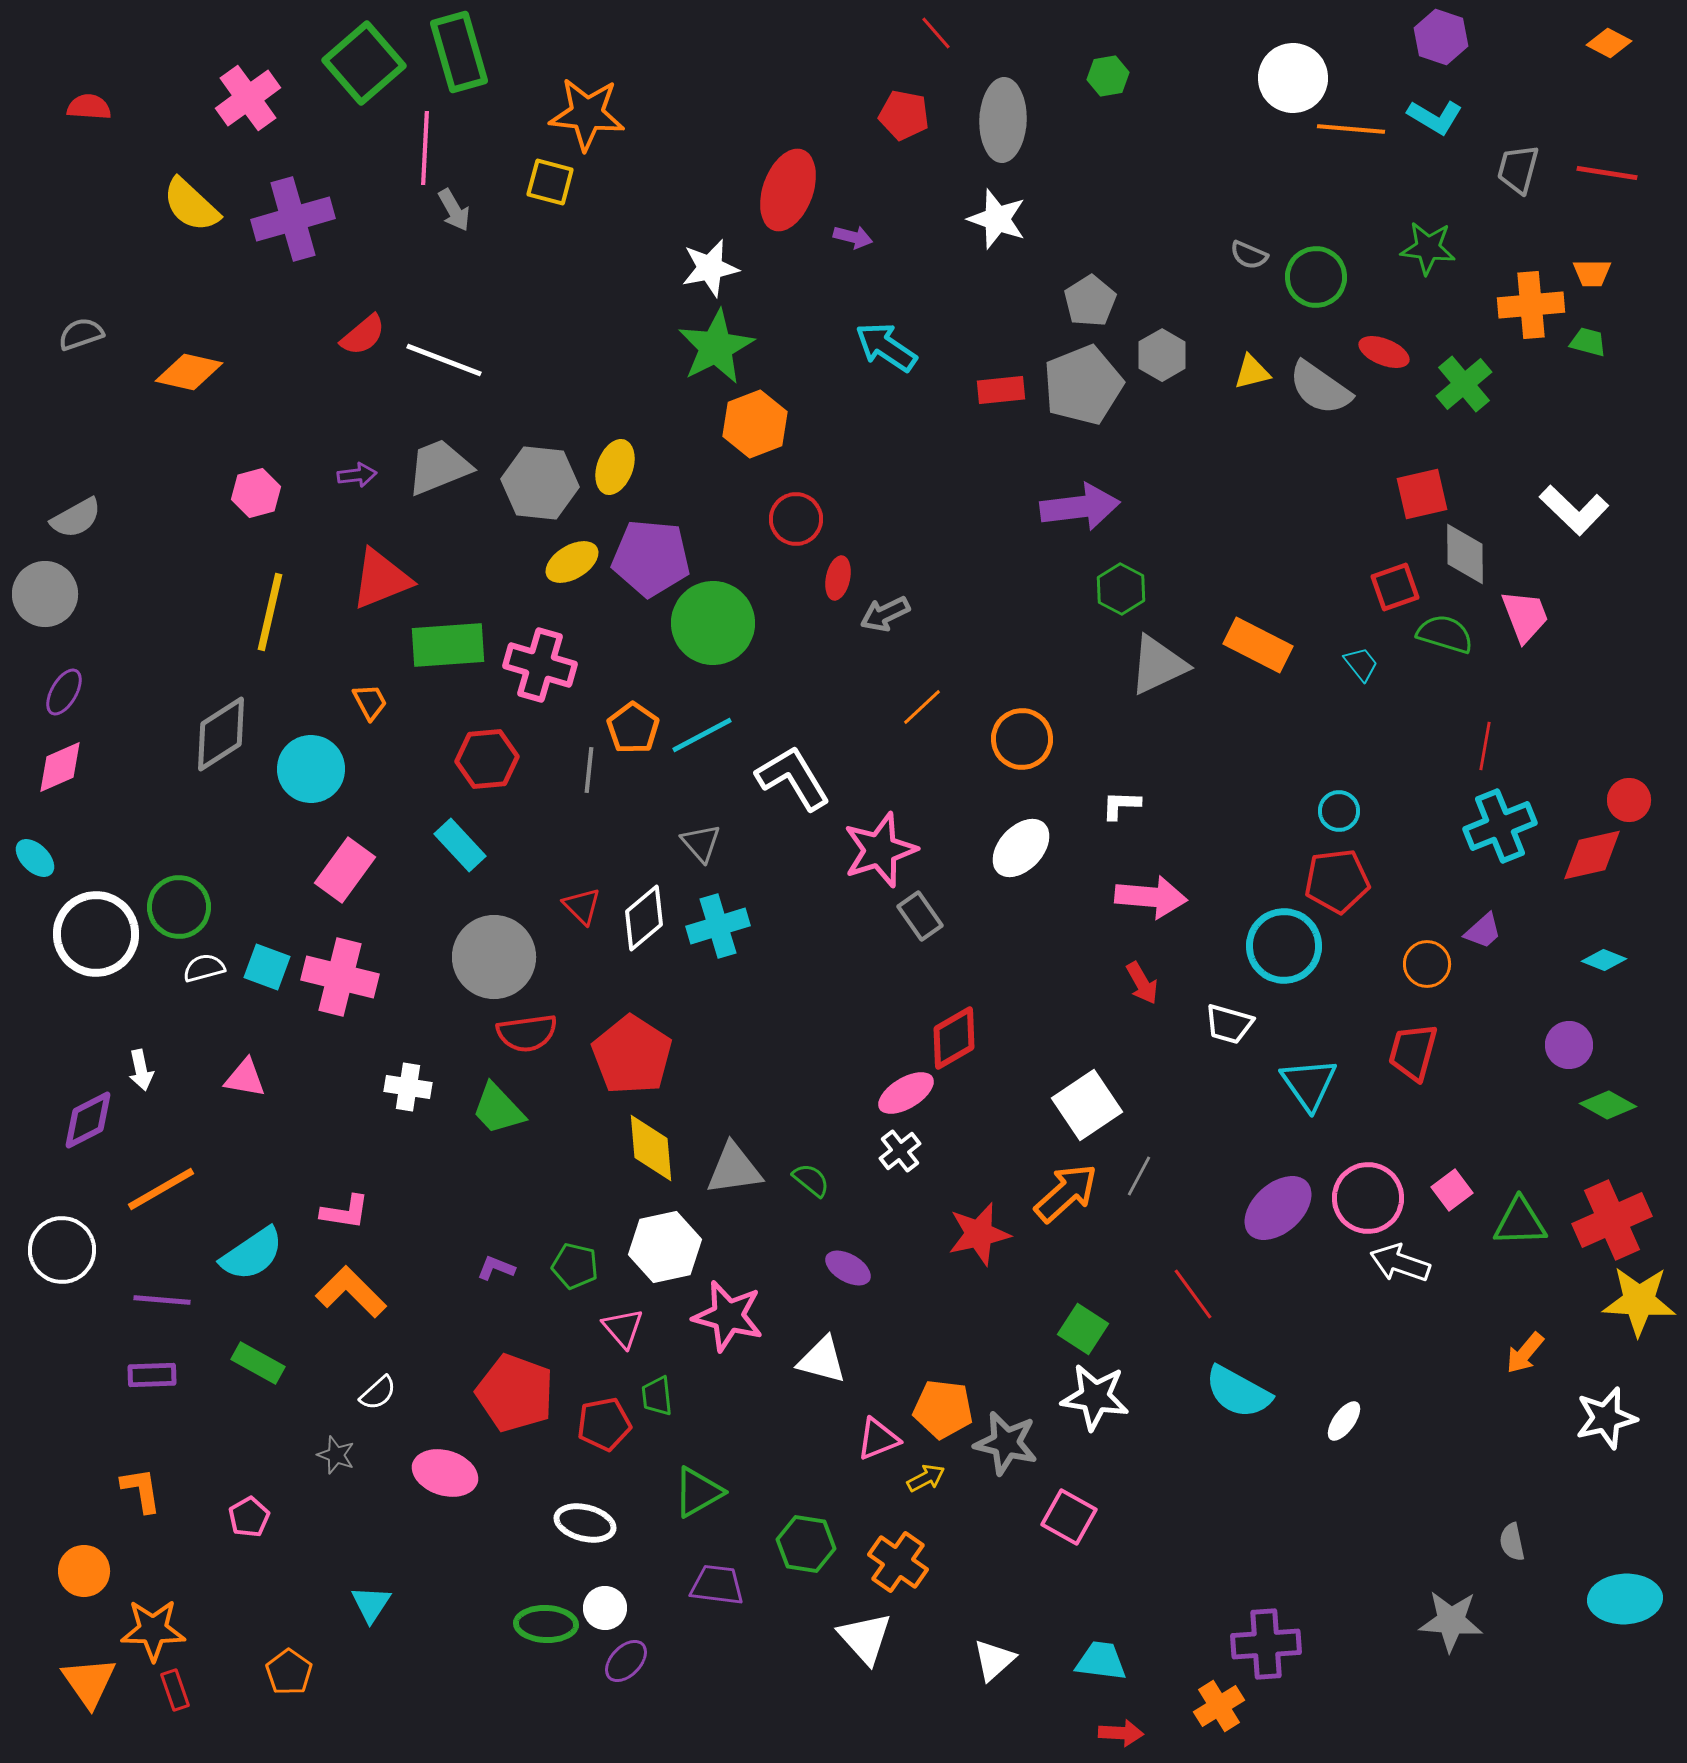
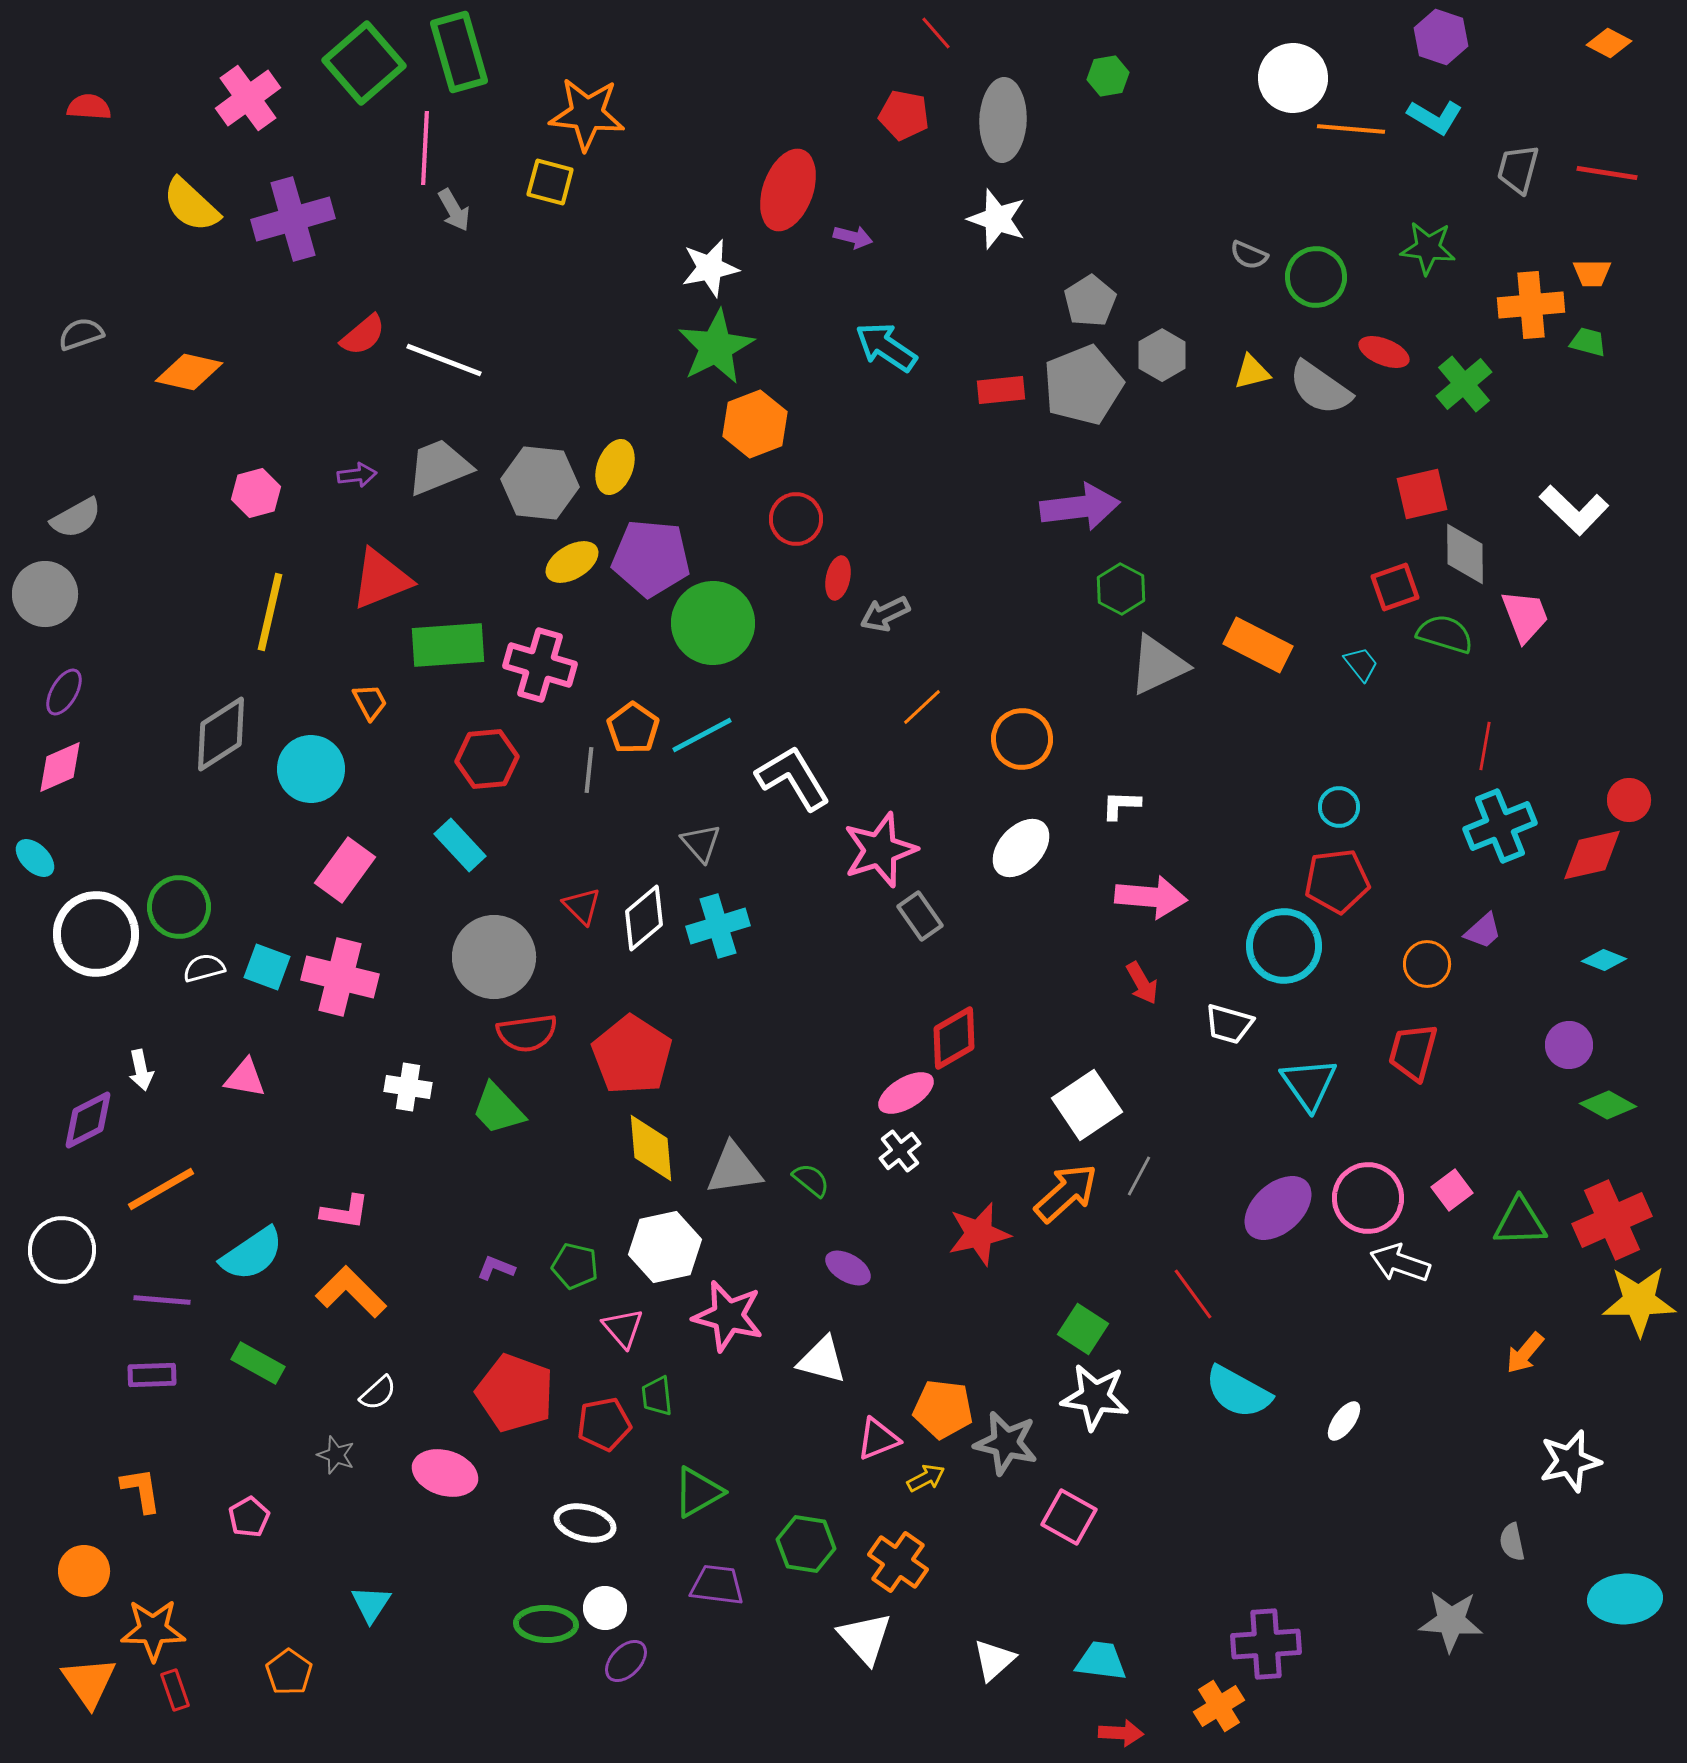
cyan circle at (1339, 811): moved 4 px up
yellow star at (1639, 1301): rotated 4 degrees counterclockwise
white star at (1606, 1418): moved 36 px left, 43 px down
